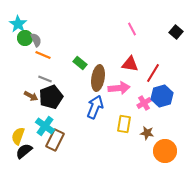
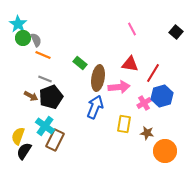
green circle: moved 2 px left
pink arrow: moved 1 px up
black semicircle: rotated 18 degrees counterclockwise
